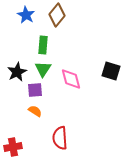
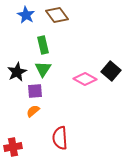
brown diamond: rotated 75 degrees counterclockwise
green rectangle: rotated 18 degrees counterclockwise
black square: rotated 24 degrees clockwise
pink diamond: moved 14 px right; rotated 45 degrees counterclockwise
purple square: moved 1 px down
orange semicircle: moved 2 px left; rotated 72 degrees counterclockwise
